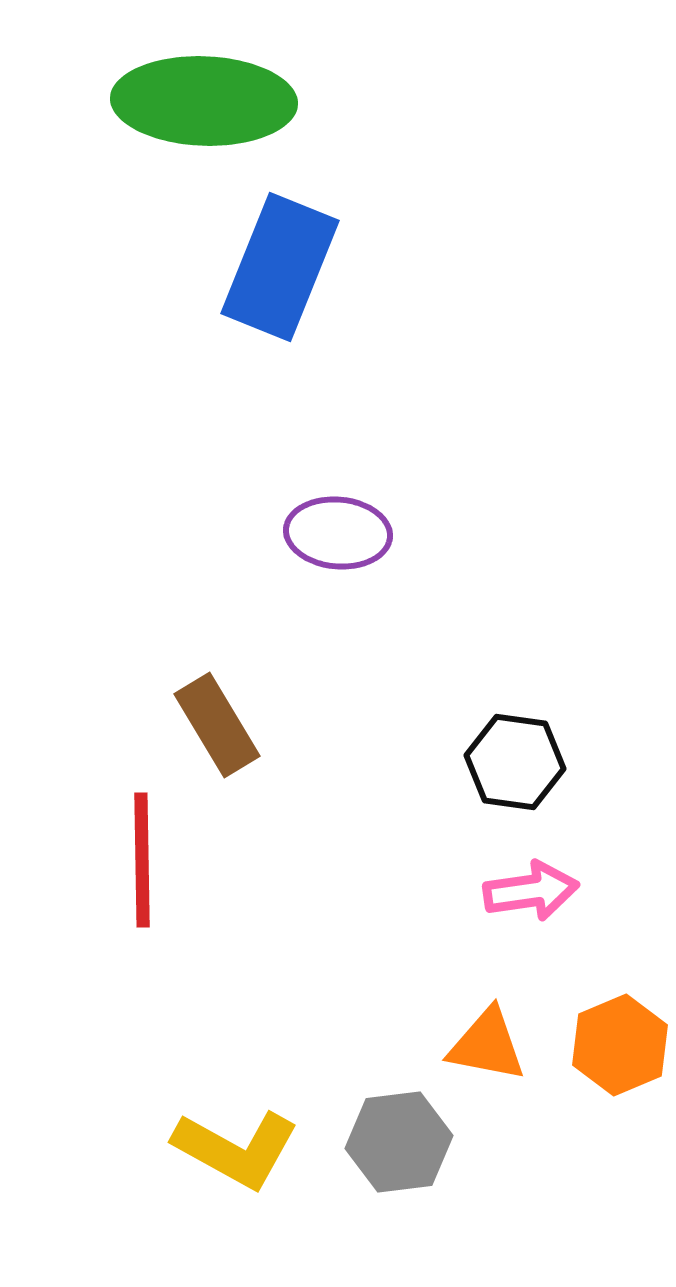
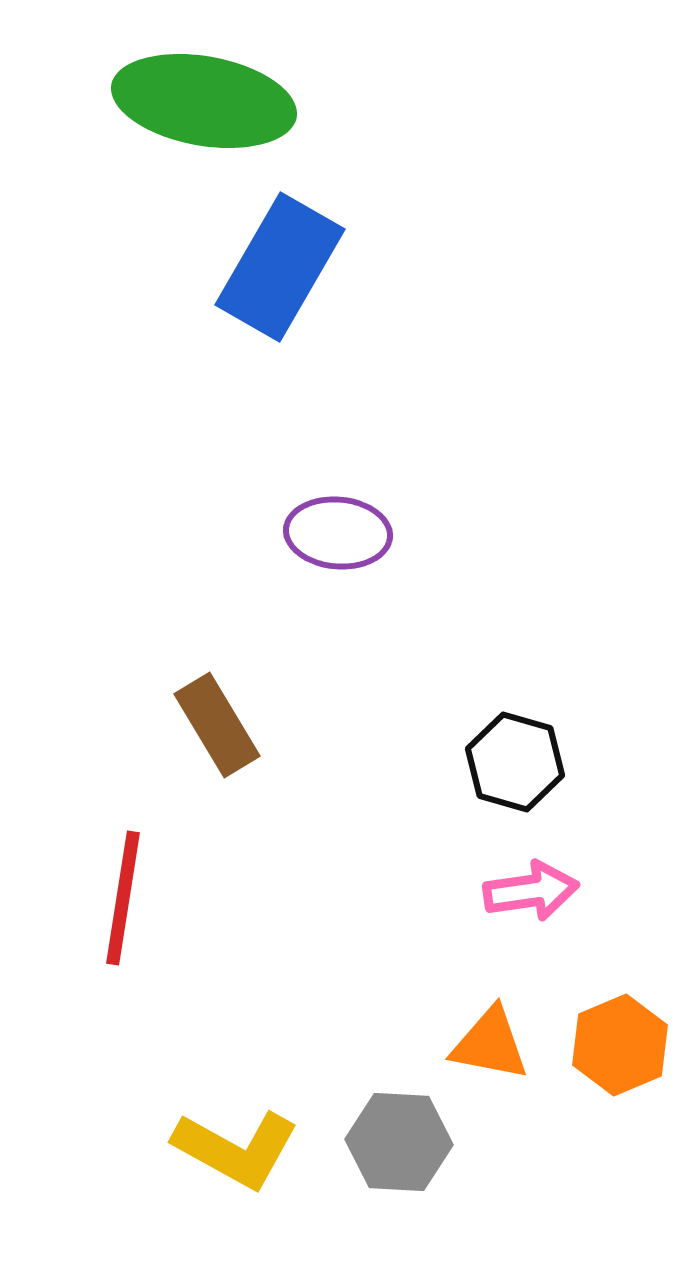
green ellipse: rotated 8 degrees clockwise
blue rectangle: rotated 8 degrees clockwise
black hexagon: rotated 8 degrees clockwise
red line: moved 19 px left, 38 px down; rotated 10 degrees clockwise
orange triangle: moved 3 px right, 1 px up
gray hexagon: rotated 10 degrees clockwise
